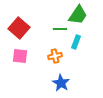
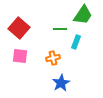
green trapezoid: moved 5 px right
orange cross: moved 2 px left, 2 px down
blue star: rotated 12 degrees clockwise
